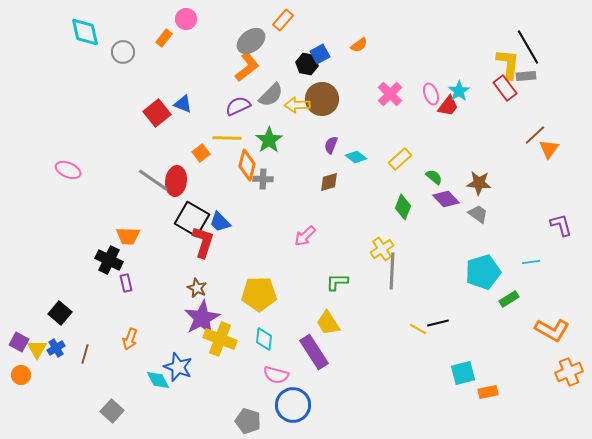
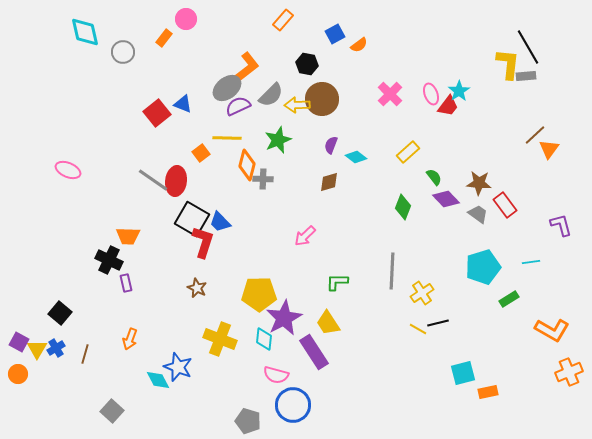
gray ellipse at (251, 41): moved 24 px left, 47 px down
blue square at (320, 54): moved 15 px right, 20 px up
red rectangle at (505, 88): moved 117 px down
green star at (269, 140): moved 9 px right; rotated 12 degrees clockwise
yellow rectangle at (400, 159): moved 8 px right, 7 px up
green semicircle at (434, 177): rotated 12 degrees clockwise
yellow cross at (382, 249): moved 40 px right, 44 px down
cyan pentagon at (483, 272): moved 5 px up
purple star at (202, 318): moved 82 px right
orange circle at (21, 375): moved 3 px left, 1 px up
